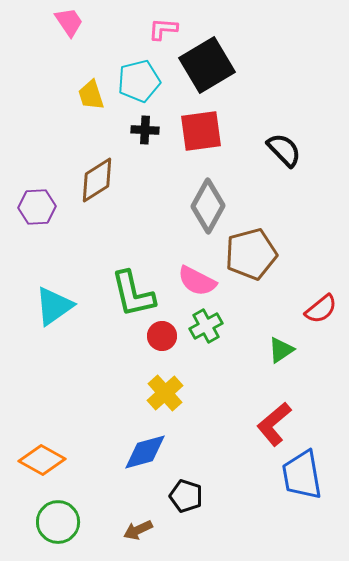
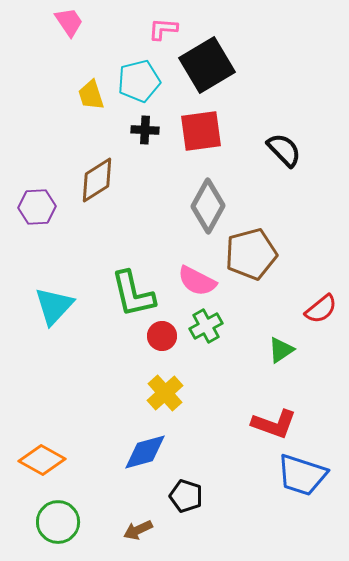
cyan triangle: rotated 12 degrees counterclockwise
red L-shape: rotated 120 degrees counterclockwise
blue trapezoid: rotated 62 degrees counterclockwise
